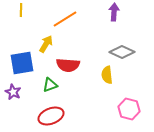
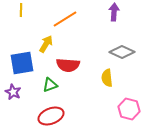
yellow semicircle: moved 3 px down
